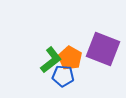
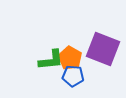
green L-shape: rotated 32 degrees clockwise
blue pentagon: moved 10 px right
